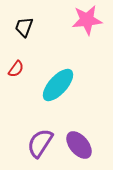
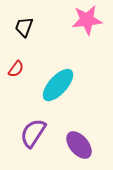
purple semicircle: moved 7 px left, 10 px up
